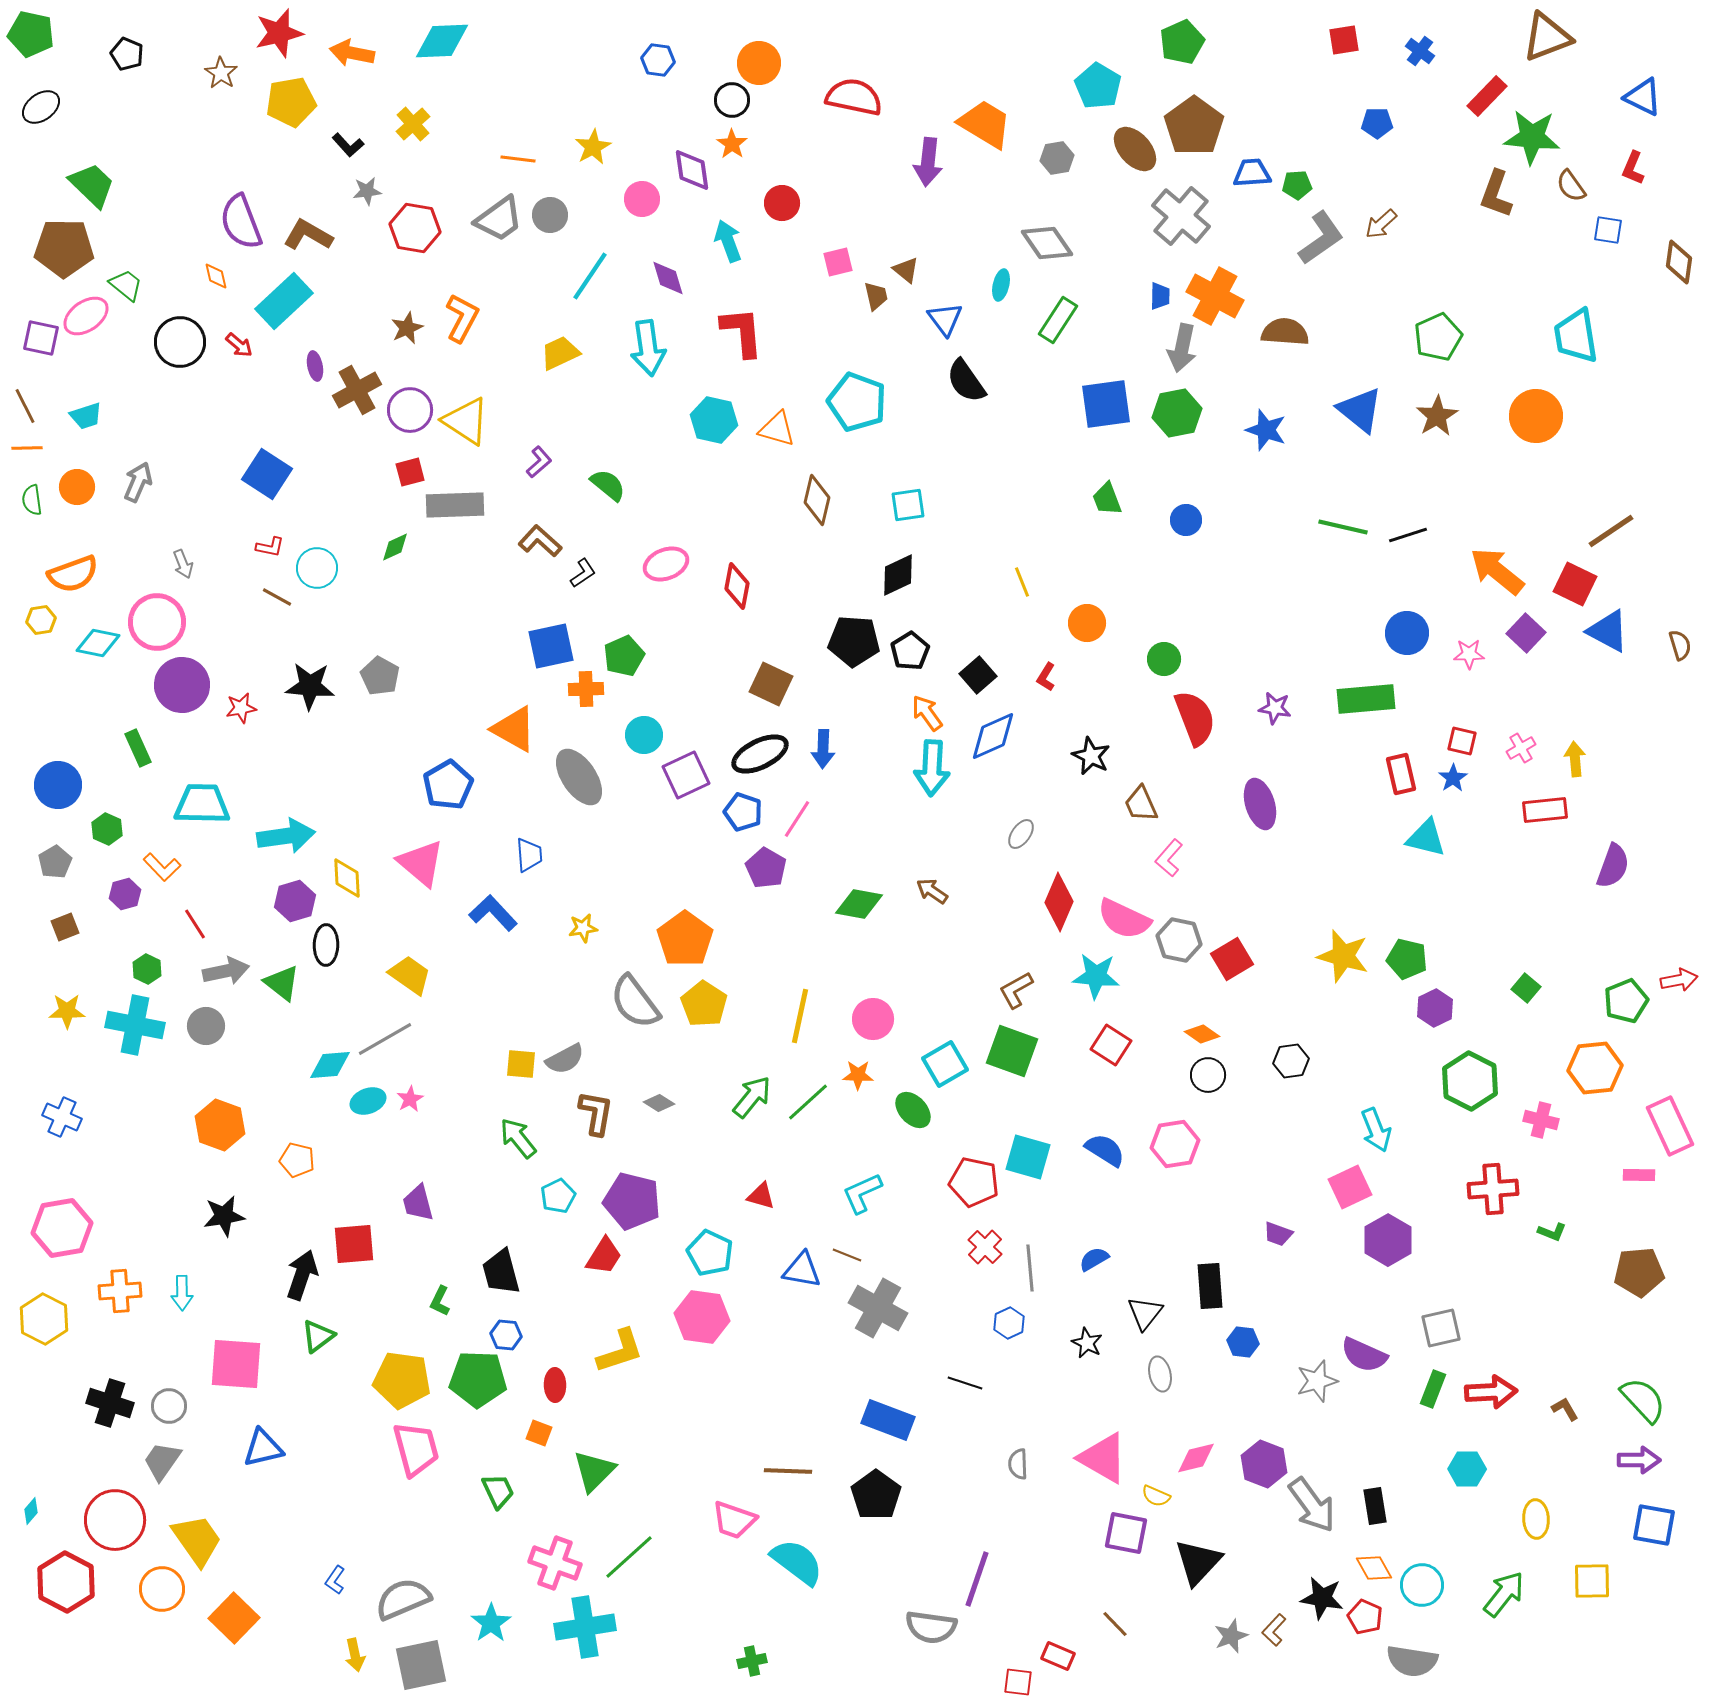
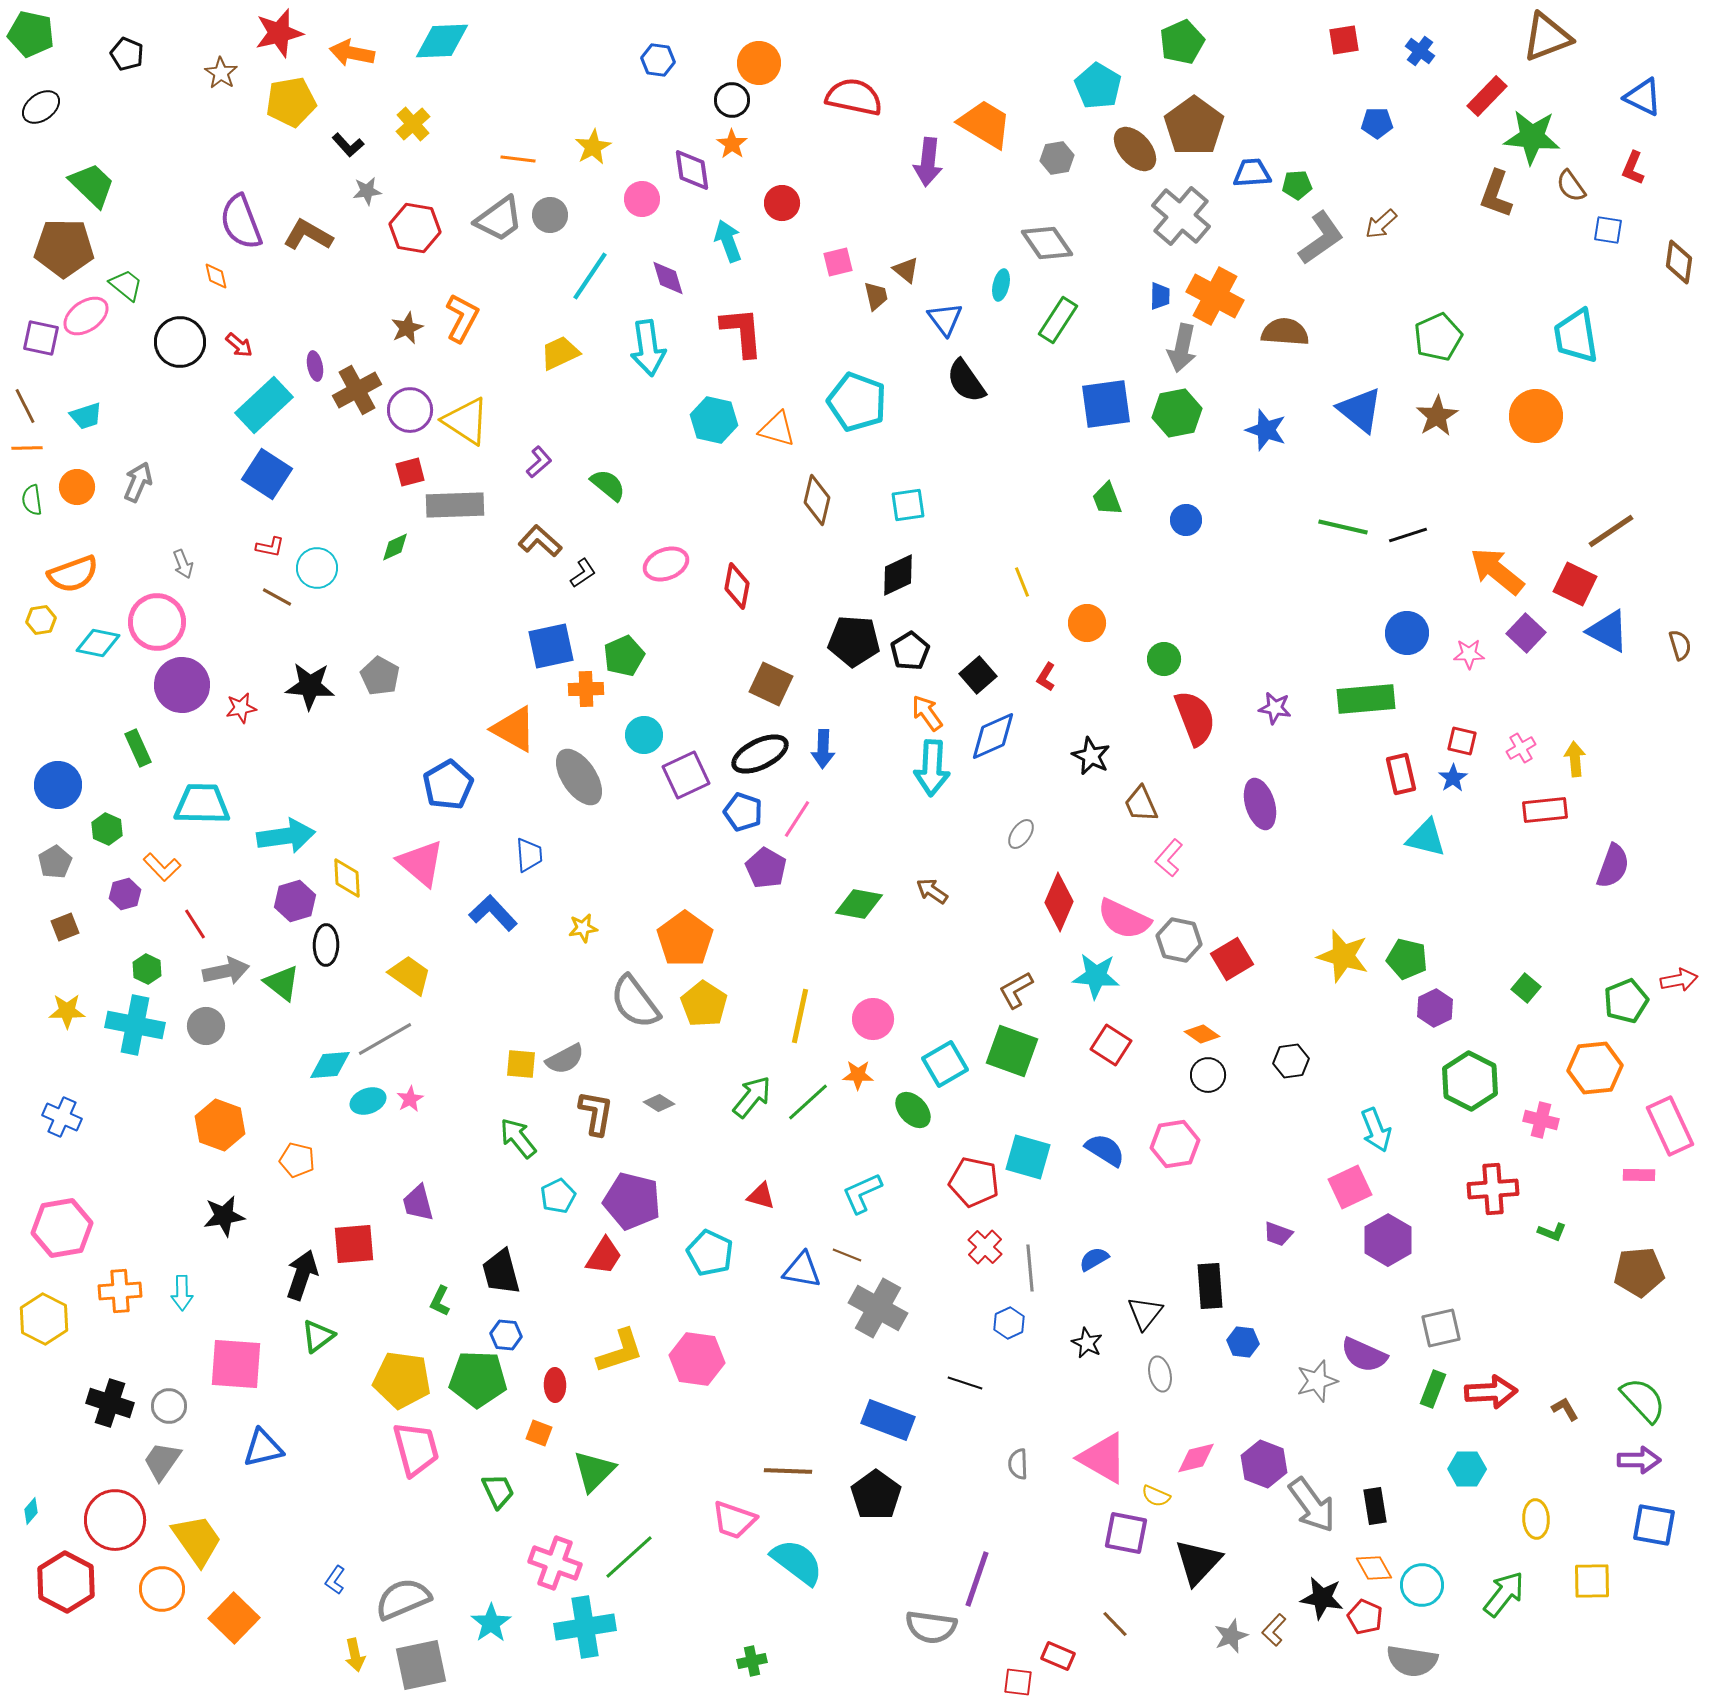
cyan rectangle at (284, 301): moved 20 px left, 104 px down
pink hexagon at (702, 1317): moved 5 px left, 42 px down
